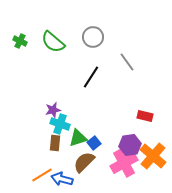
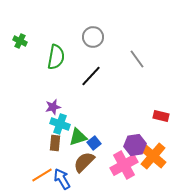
green semicircle: moved 3 px right, 15 px down; rotated 120 degrees counterclockwise
gray line: moved 10 px right, 3 px up
black line: moved 1 px up; rotated 10 degrees clockwise
purple star: moved 3 px up
red rectangle: moved 16 px right
green triangle: moved 1 px up
purple hexagon: moved 5 px right
pink cross: moved 2 px down
blue arrow: rotated 45 degrees clockwise
